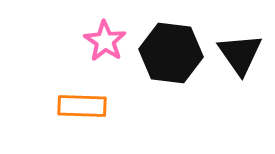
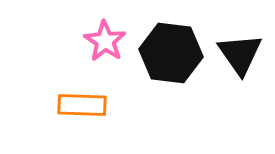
orange rectangle: moved 1 px up
